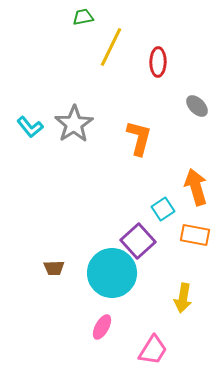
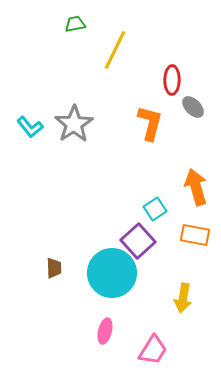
green trapezoid: moved 8 px left, 7 px down
yellow line: moved 4 px right, 3 px down
red ellipse: moved 14 px right, 18 px down
gray ellipse: moved 4 px left, 1 px down
orange L-shape: moved 11 px right, 15 px up
cyan square: moved 8 px left
brown trapezoid: rotated 90 degrees counterclockwise
pink ellipse: moved 3 px right, 4 px down; rotated 15 degrees counterclockwise
